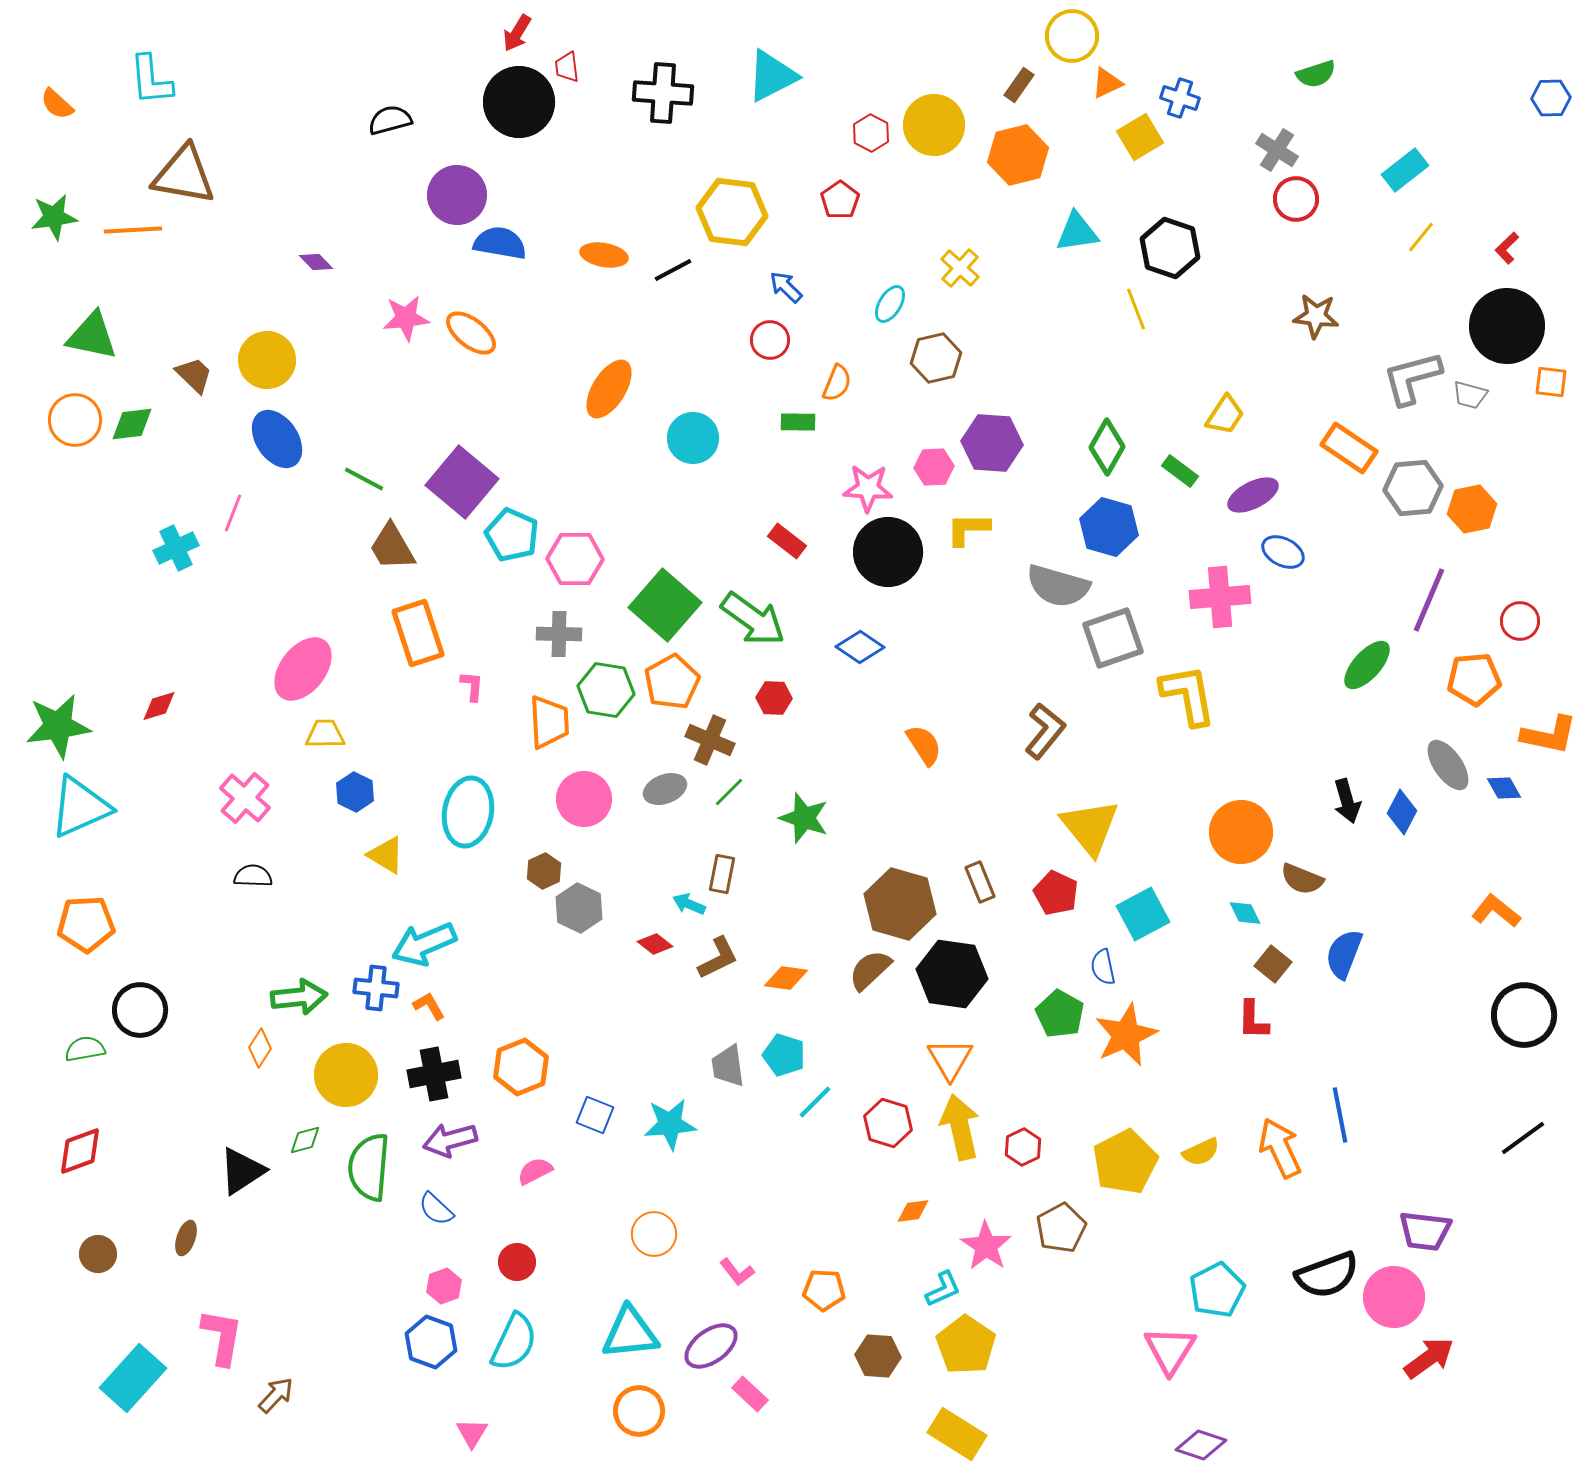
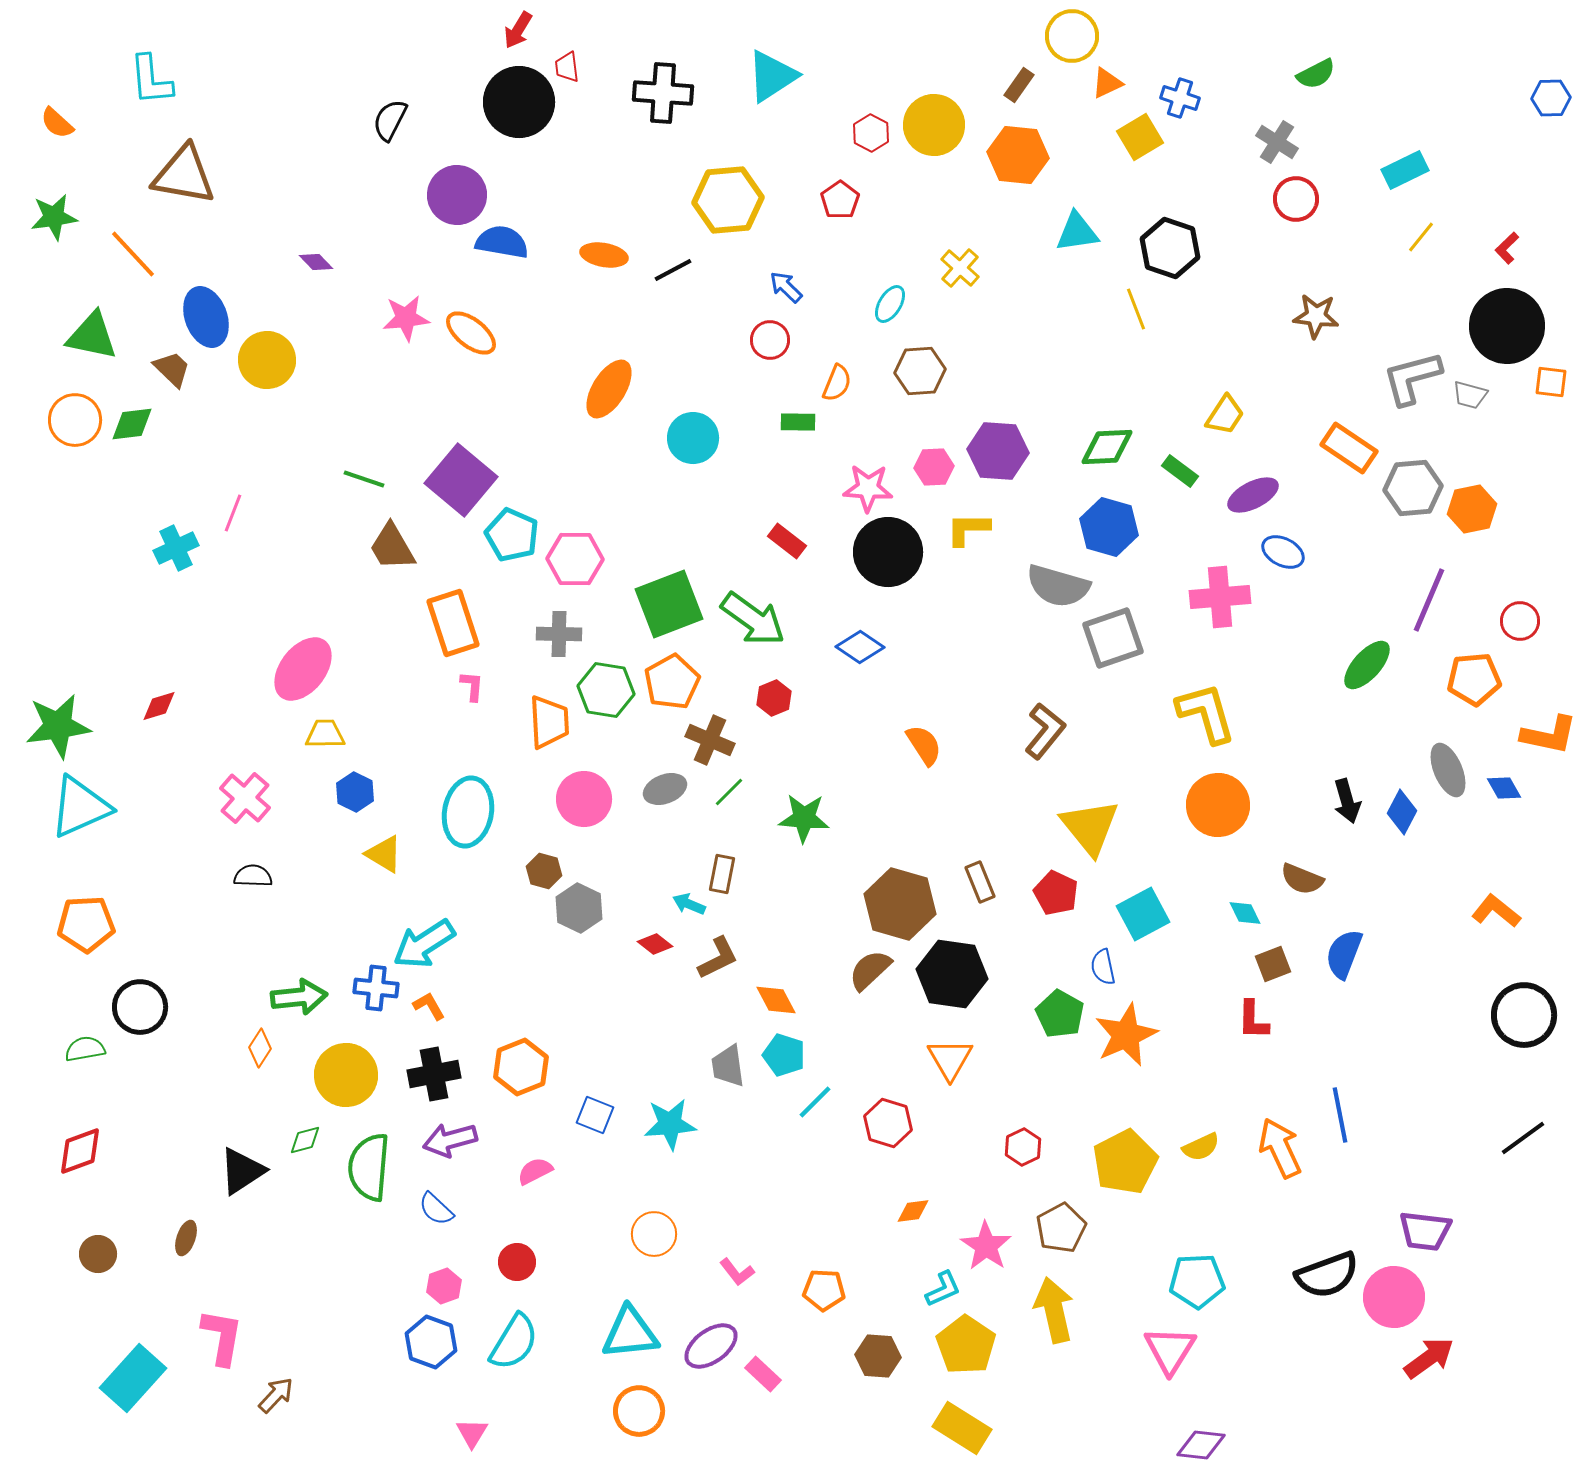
red arrow at (517, 33): moved 1 px right, 3 px up
green semicircle at (1316, 74): rotated 9 degrees counterclockwise
cyan triangle at (772, 76): rotated 6 degrees counterclockwise
orange semicircle at (57, 104): moved 19 px down
black semicircle at (390, 120): rotated 48 degrees counterclockwise
gray cross at (1277, 150): moved 8 px up
orange hexagon at (1018, 155): rotated 20 degrees clockwise
cyan rectangle at (1405, 170): rotated 12 degrees clockwise
yellow hexagon at (732, 212): moved 4 px left, 12 px up; rotated 12 degrees counterclockwise
orange line at (133, 230): moved 24 px down; rotated 50 degrees clockwise
blue semicircle at (500, 243): moved 2 px right, 1 px up
brown hexagon at (936, 358): moved 16 px left, 13 px down; rotated 9 degrees clockwise
brown trapezoid at (194, 375): moved 22 px left, 6 px up
blue ellipse at (277, 439): moved 71 px left, 122 px up; rotated 14 degrees clockwise
purple hexagon at (992, 443): moved 6 px right, 8 px down
green diamond at (1107, 447): rotated 58 degrees clockwise
green line at (364, 479): rotated 9 degrees counterclockwise
purple square at (462, 482): moved 1 px left, 2 px up
green square at (665, 605): moved 4 px right, 1 px up; rotated 28 degrees clockwise
orange rectangle at (418, 633): moved 35 px right, 10 px up
yellow L-shape at (1188, 695): moved 18 px right, 18 px down; rotated 6 degrees counterclockwise
red hexagon at (774, 698): rotated 24 degrees counterclockwise
gray ellipse at (1448, 765): moved 5 px down; rotated 12 degrees clockwise
green star at (804, 818): rotated 15 degrees counterclockwise
orange circle at (1241, 832): moved 23 px left, 27 px up
yellow triangle at (386, 855): moved 2 px left, 1 px up
brown hexagon at (544, 871): rotated 20 degrees counterclockwise
cyan arrow at (424, 944): rotated 10 degrees counterclockwise
brown square at (1273, 964): rotated 30 degrees clockwise
orange diamond at (786, 978): moved 10 px left, 22 px down; rotated 54 degrees clockwise
black circle at (140, 1010): moved 3 px up
yellow arrow at (960, 1127): moved 94 px right, 183 px down
yellow semicircle at (1201, 1152): moved 5 px up
cyan pentagon at (1217, 1290): moved 20 px left, 9 px up; rotated 24 degrees clockwise
cyan semicircle at (514, 1342): rotated 6 degrees clockwise
pink rectangle at (750, 1394): moved 13 px right, 20 px up
yellow rectangle at (957, 1434): moved 5 px right, 6 px up
purple diamond at (1201, 1445): rotated 12 degrees counterclockwise
